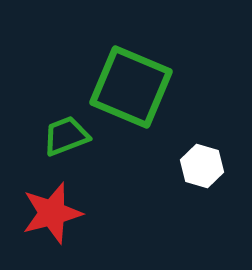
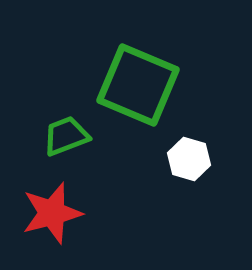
green square: moved 7 px right, 2 px up
white hexagon: moved 13 px left, 7 px up
